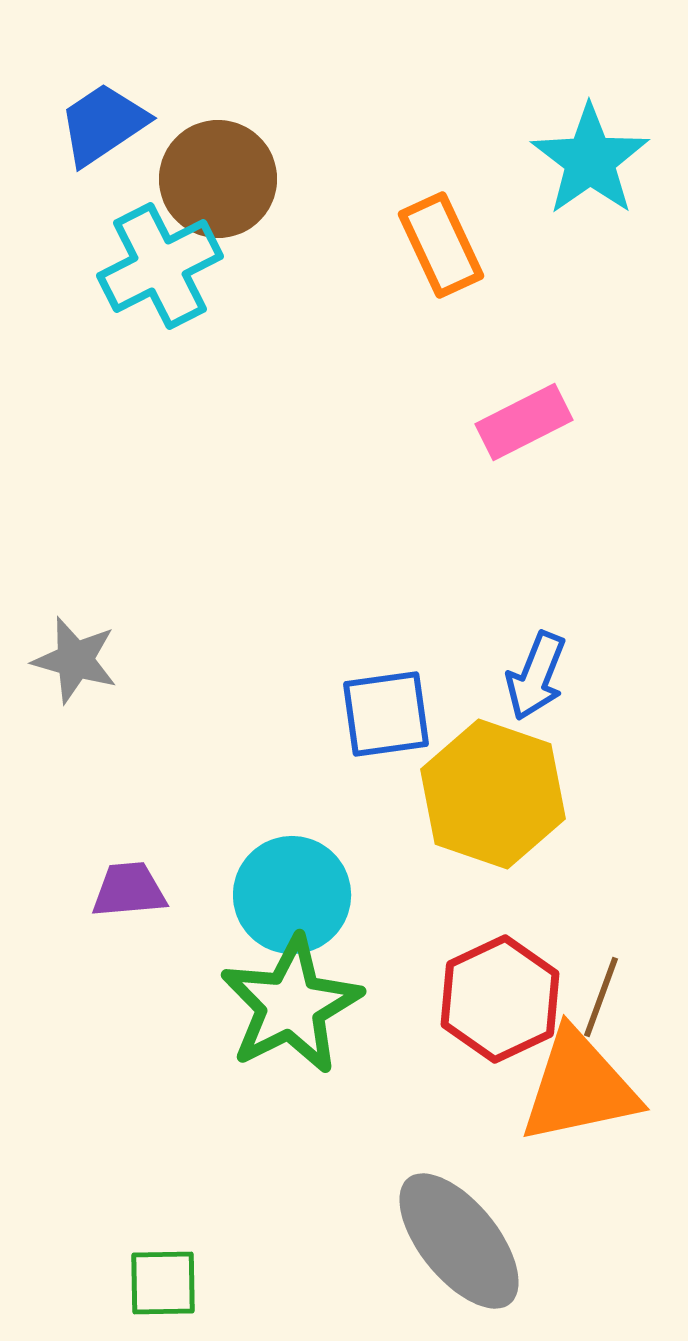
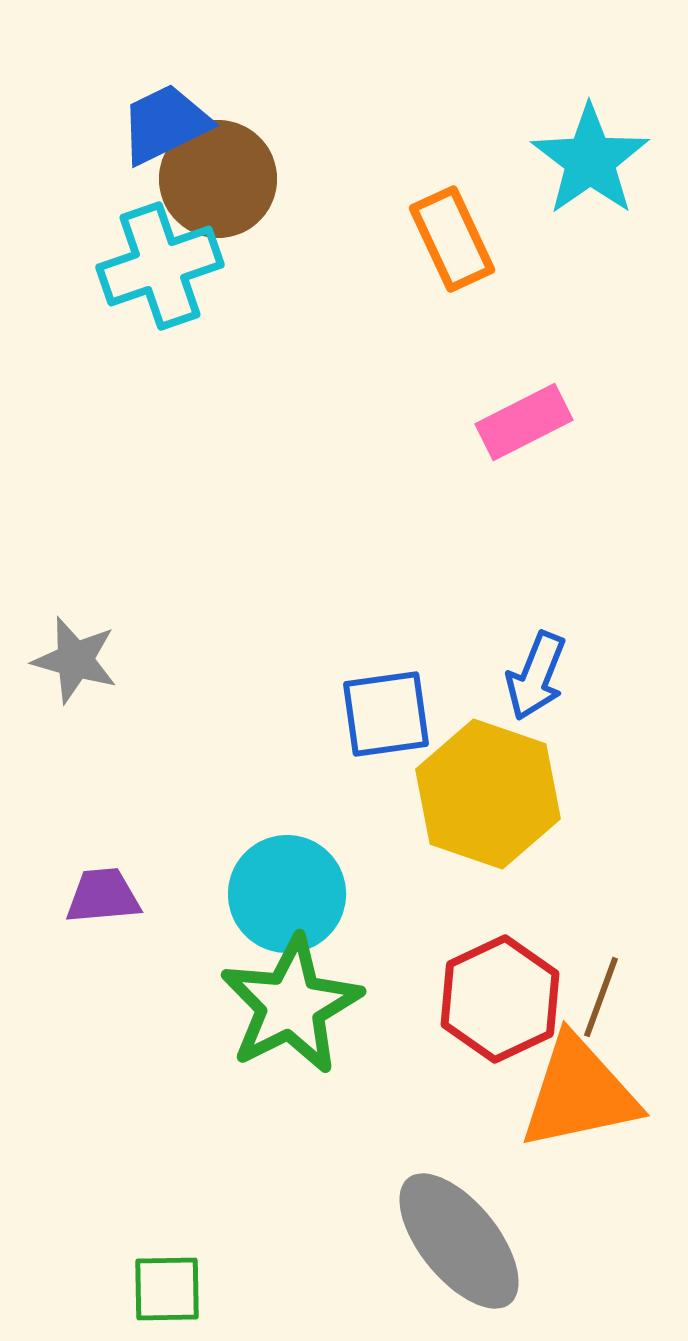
blue trapezoid: moved 62 px right; rotated 8 degrees clockwise
orange rectangle: moved 11 px right, 6 px up
cyan cross: rotated 8 degrees clockwise
yellow hexagon: moved 5 px left
purple trapezoid: moved 26 px left, 6 px down
cyan circle: moved 5 px left, 1 px up
orange triangle: moved 6 px down
green square: moved 4 px right, 6 px down
